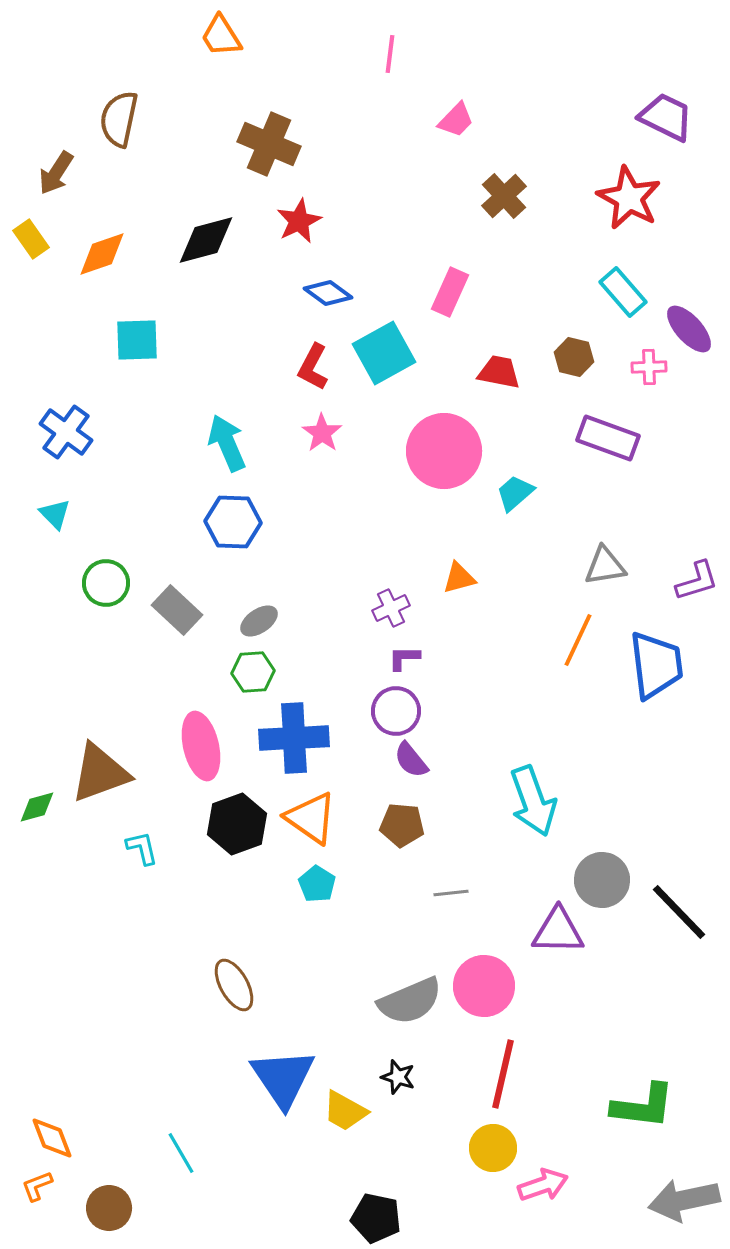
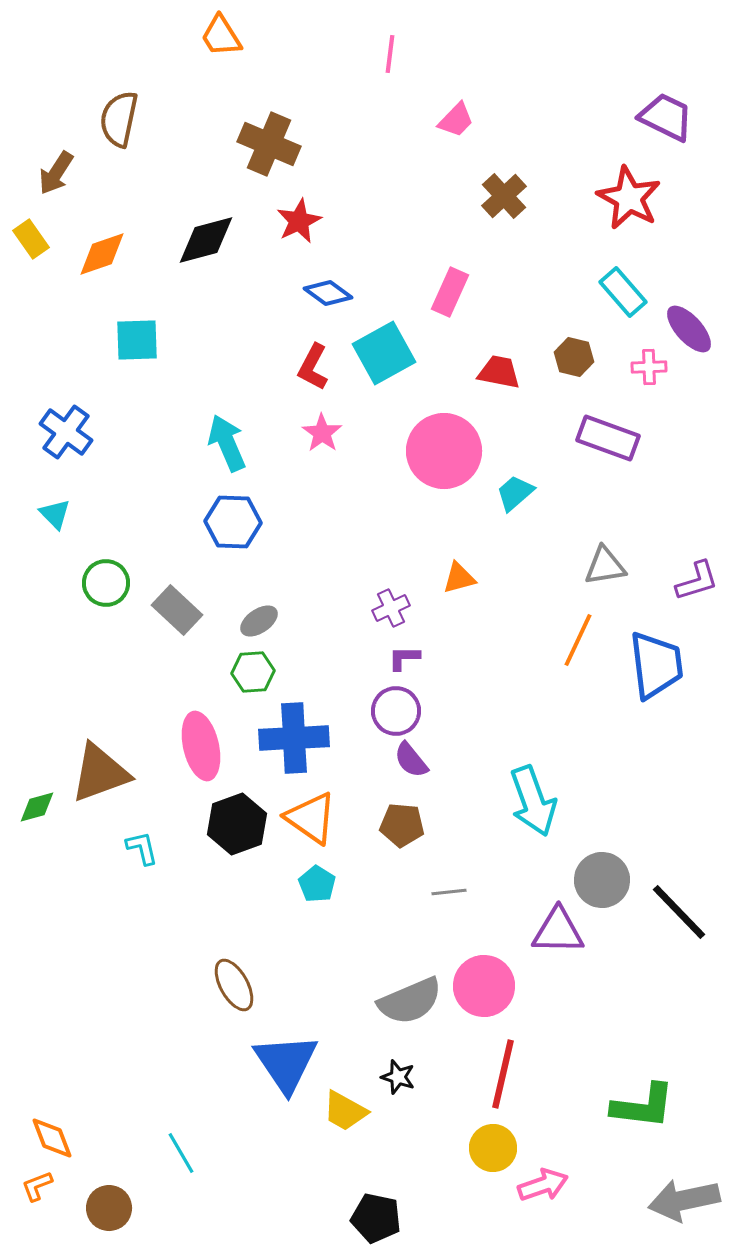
gray line at (451, 893): moved 2 px left, 1 px up
blue triangle at (283, 1078): moved 3 px right, 15 px up
